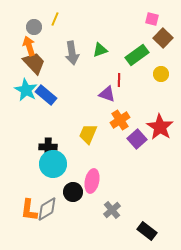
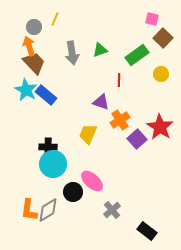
purple triangle: moved 6 px left, 8 px down
pink ellipse: rotated 60 degrees counterclockwise
gray diamond: moved 1 px right, 1 px down
